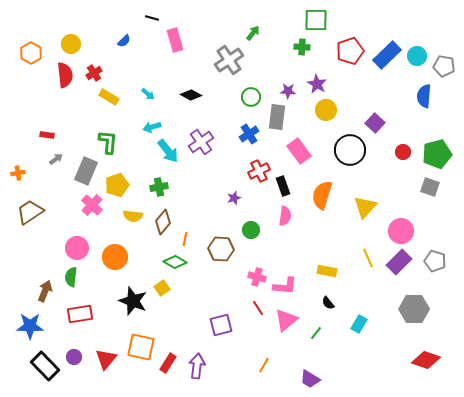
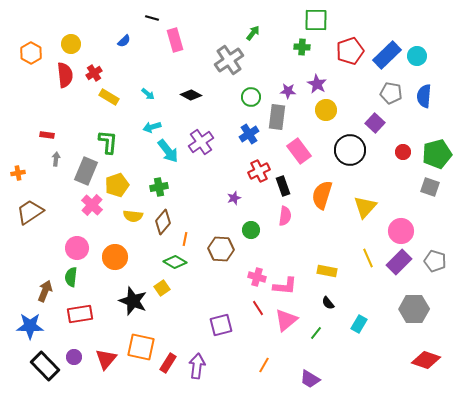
gray pentagon at (444, 66): moved 53 px left, 27 px down
gray arrow at (56, 159): rotated 48 degrees counterclockwise
